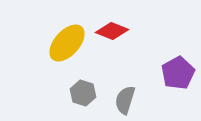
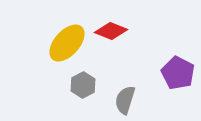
red diamond: moved 1 px left
purple pentagon: rotated 16 degrees counterclockwise
gray hexagon: moved 8 px up; rotated 15 degrees clockwise
